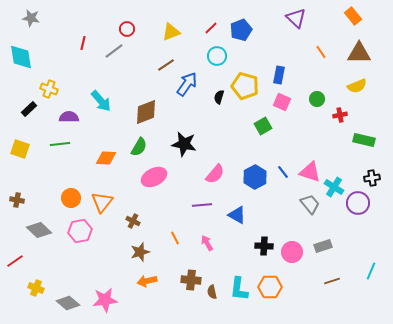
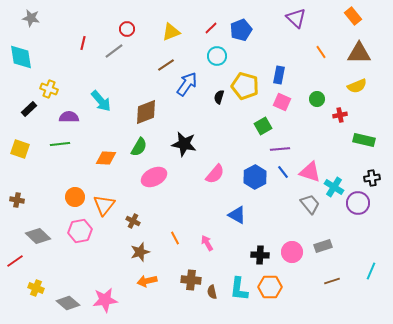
orange circle at (71, 198): moved 4 px right, 1 px up
orange triangle at (102, 202): moved 2 px right, 3 px down
purple line at (202, 205): moved 78 px right, 56 px up
gray diamond at (39, 230): moved 1 px left, 6 px down
black cross at (264, 246): moved 4 px left, 9 px down
